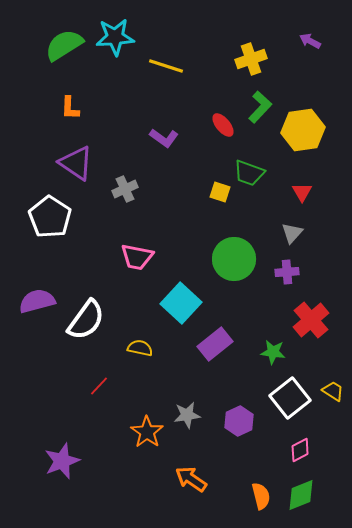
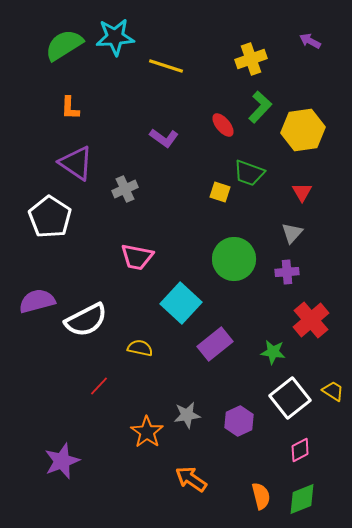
white semicircle: rotated 27 degrees clockwise
green diamond: moved 1 px right, 4 px down
